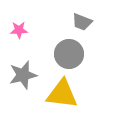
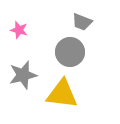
pink star: rotated 18 degrees clockwise
gray circle: moved 1 px right, 2 px up
